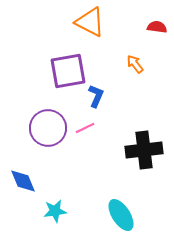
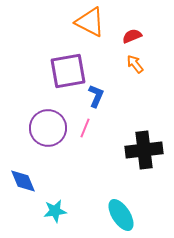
red semicircle: moved 25 px left, 9 px down; rotated 30 degrees counterclockwise
pink line: rotated 42 degrees counterclockwise
